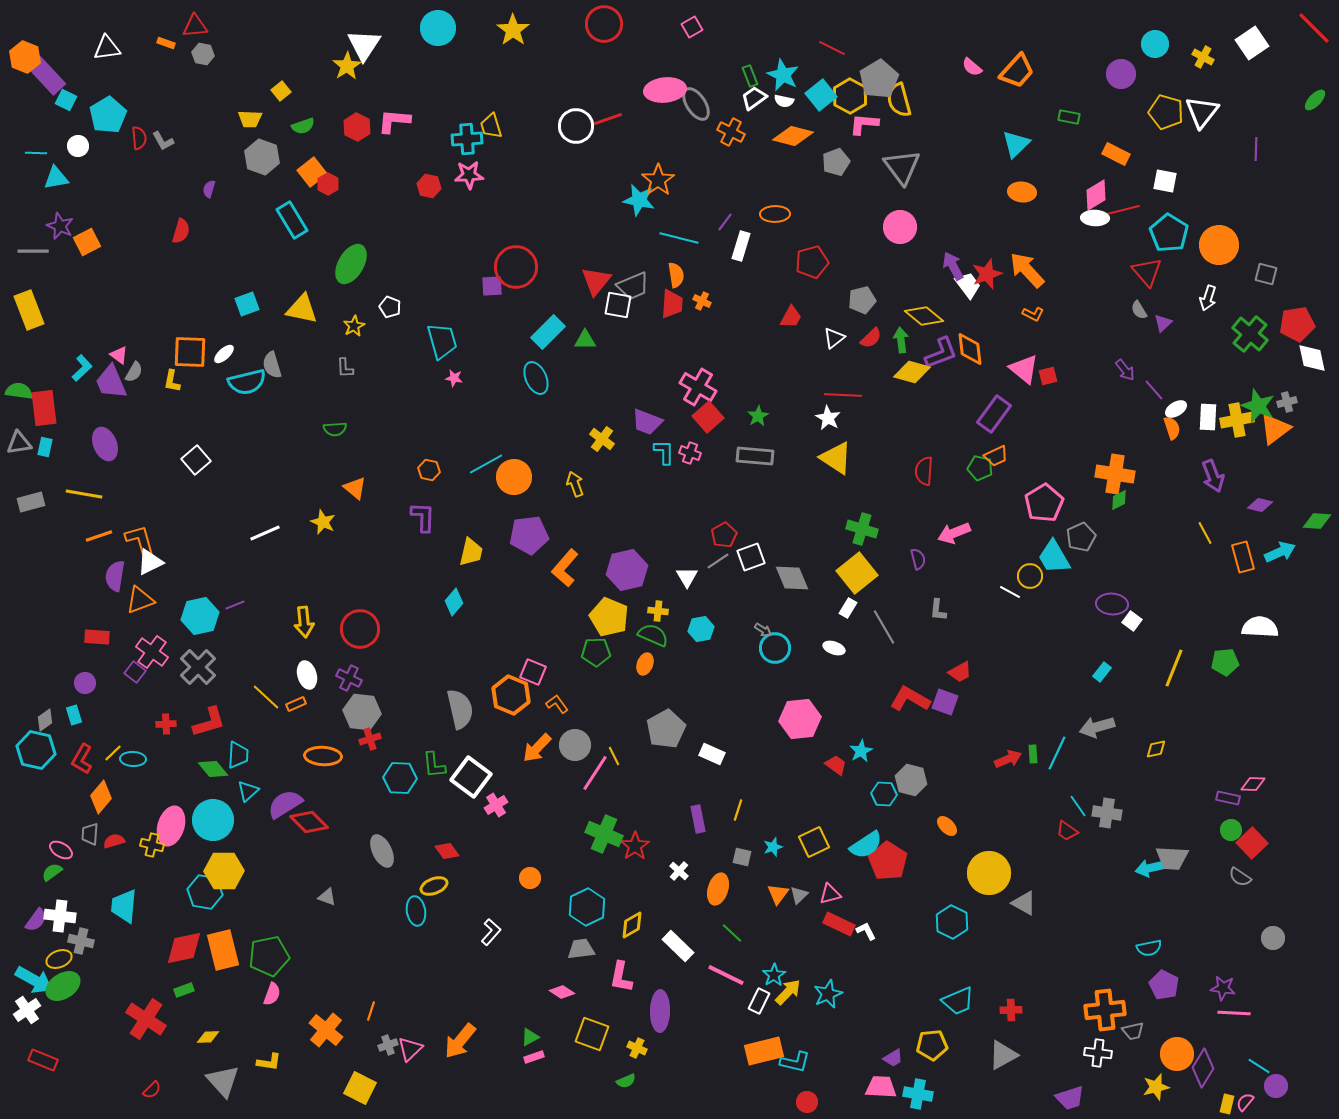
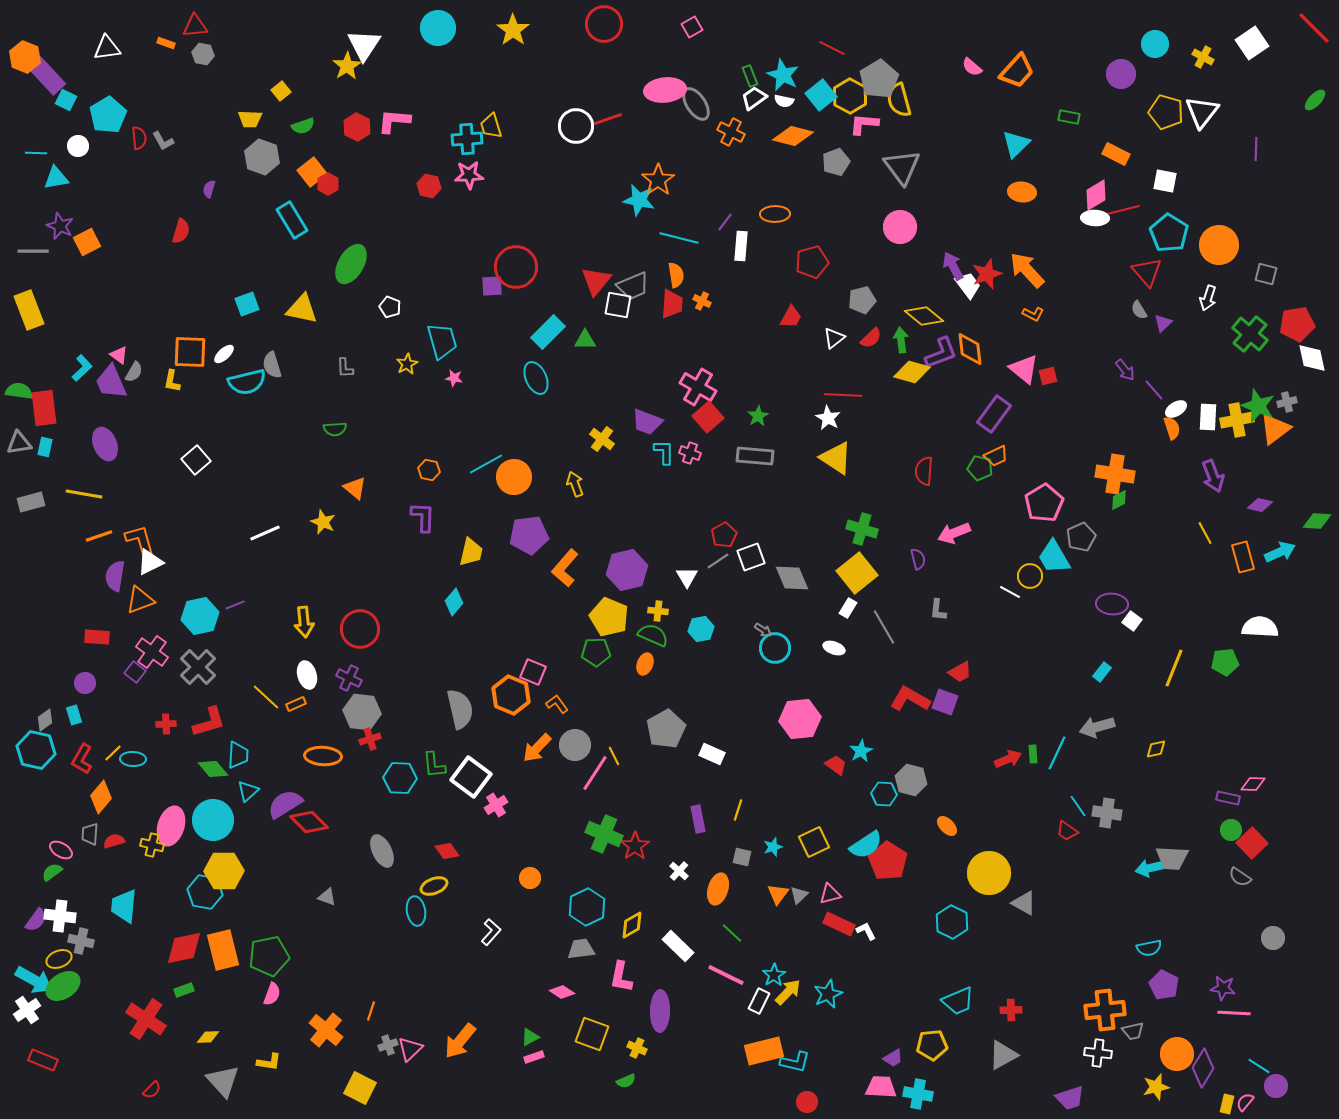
white rectangle at (741, 246): rotated 12 degrees counterclockwise
yellow star at (354, 326): moved 53 px right, 38 px down
